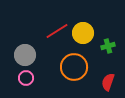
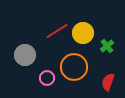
green cross: moved 1 px left; rotated 24 degrees counterclockwise
pink circle: moved 21 px right
